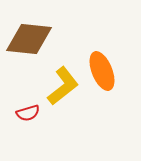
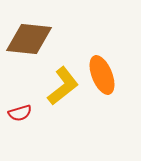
orange ellipse: moved 4 px down
red semicircle: moved 8 px left
